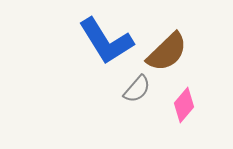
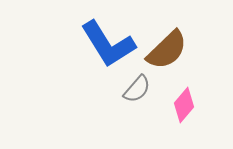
blue L-shape: moved 2 px right, 3 px down
brown semicircle: moved 2 px up
